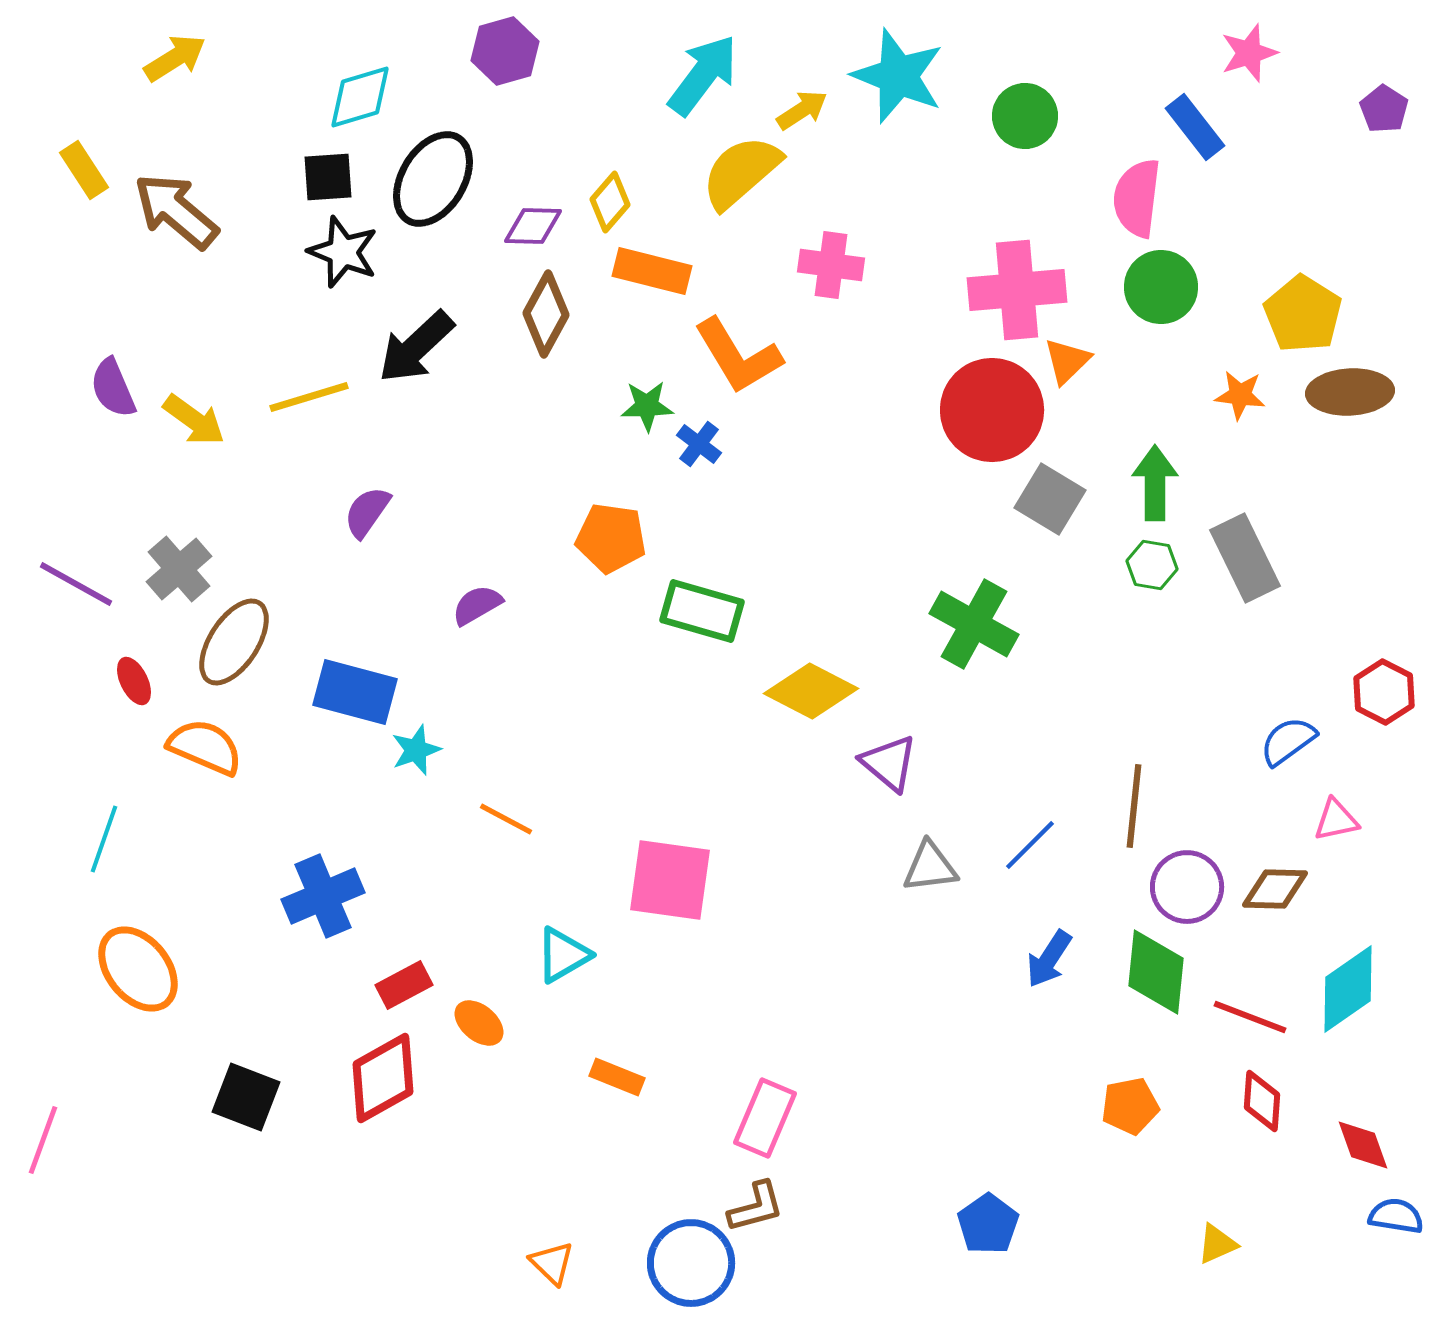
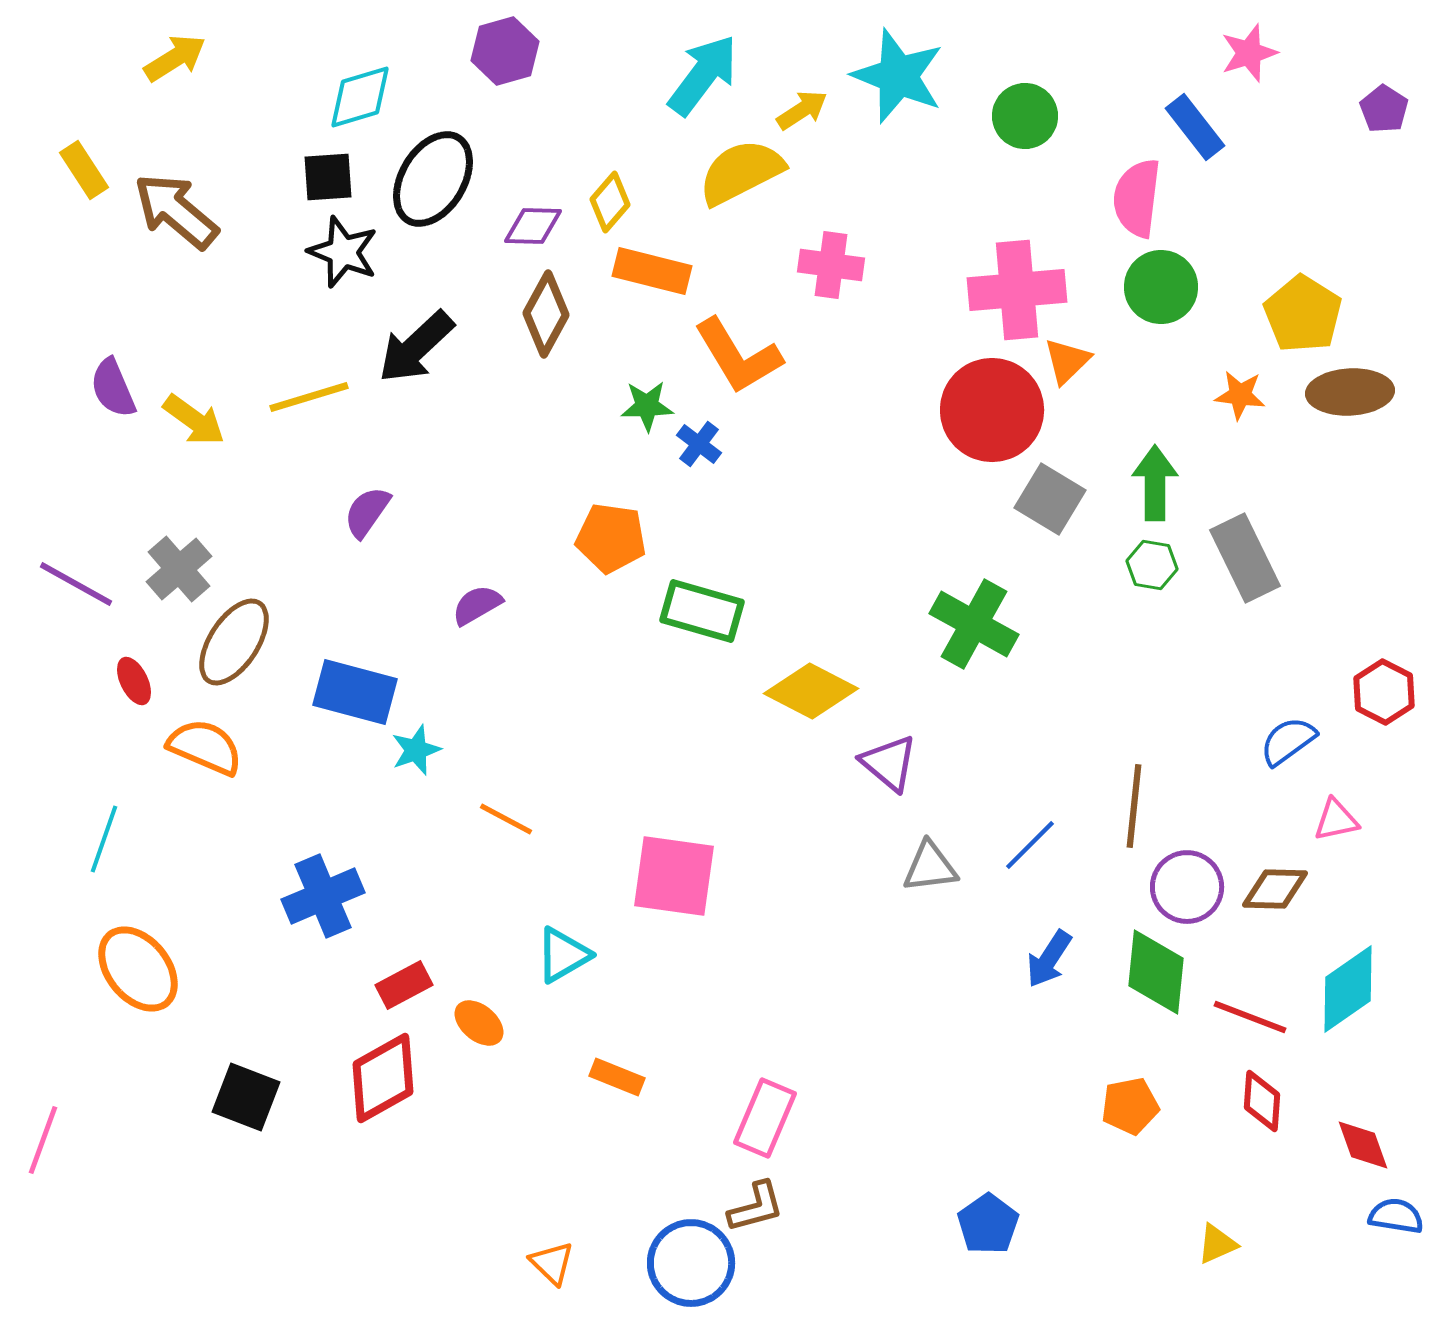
yellow semicircle at (741, 172): rotated 14 degrees clockwise
pink square at (670, 880): moved 4 px right, 4 px up
